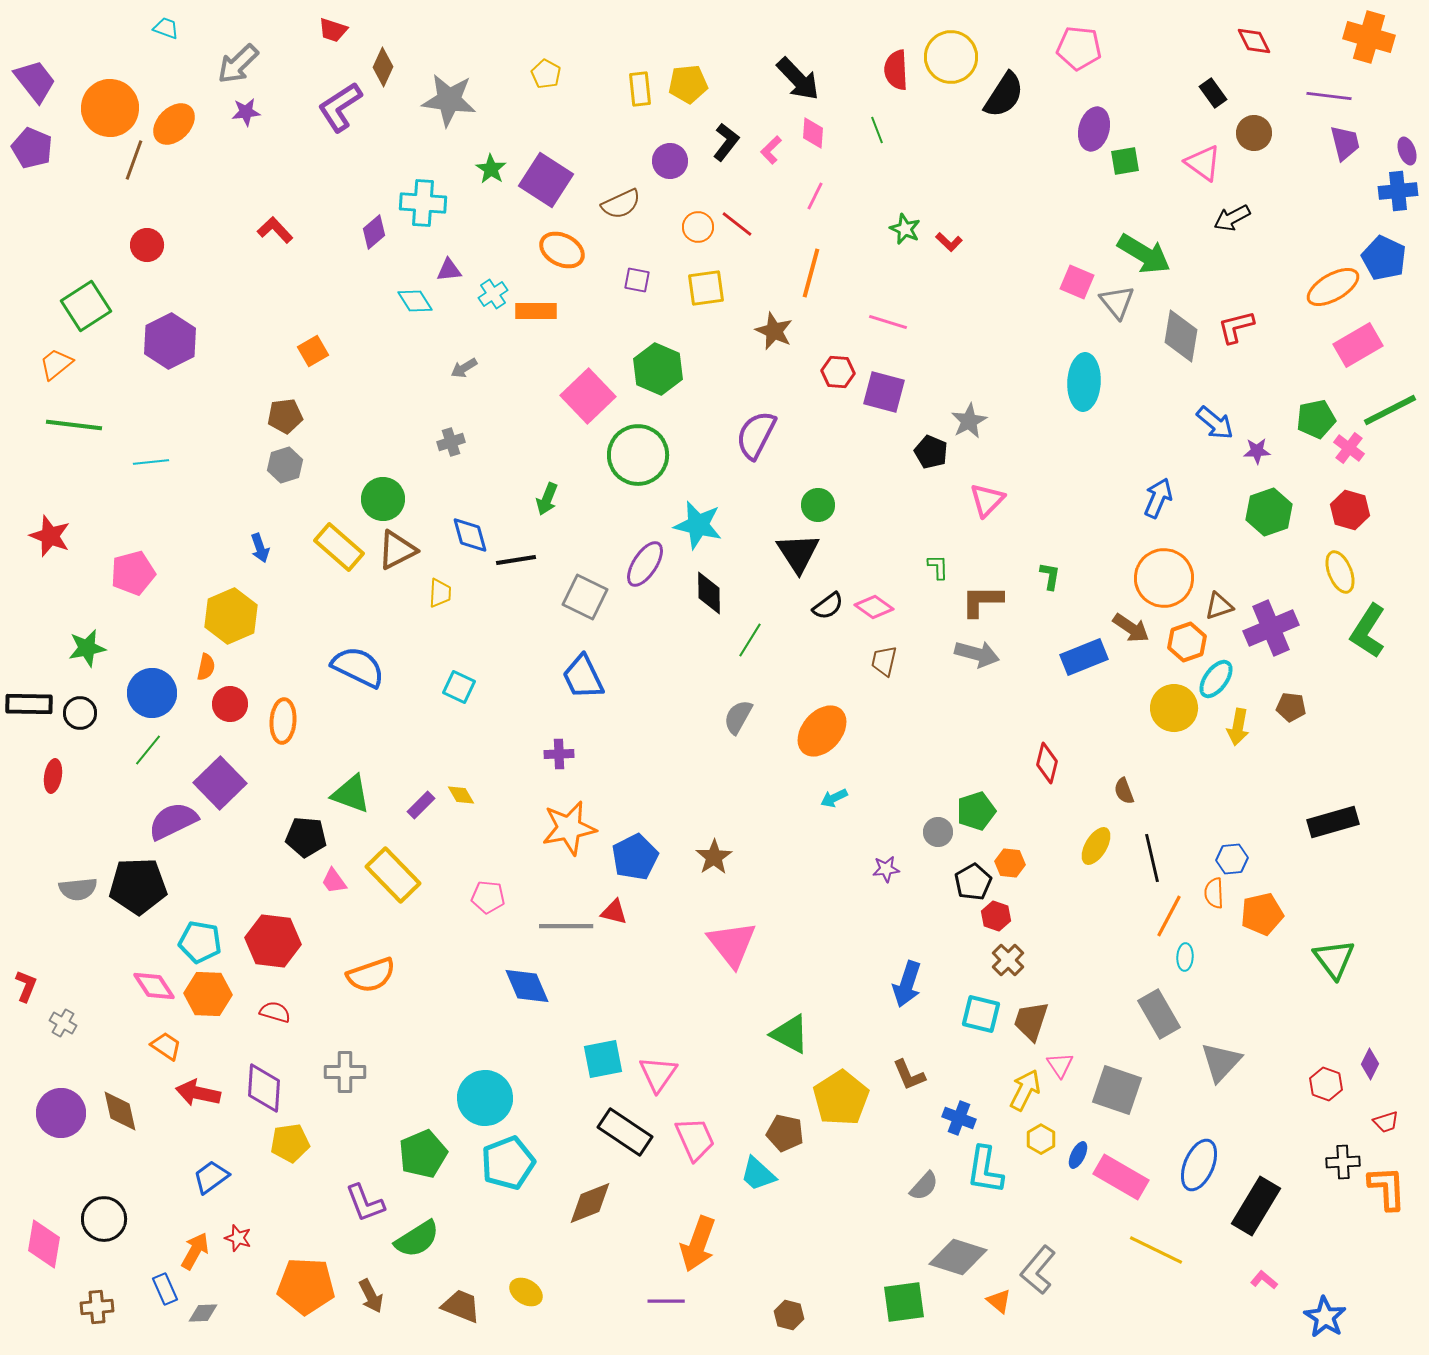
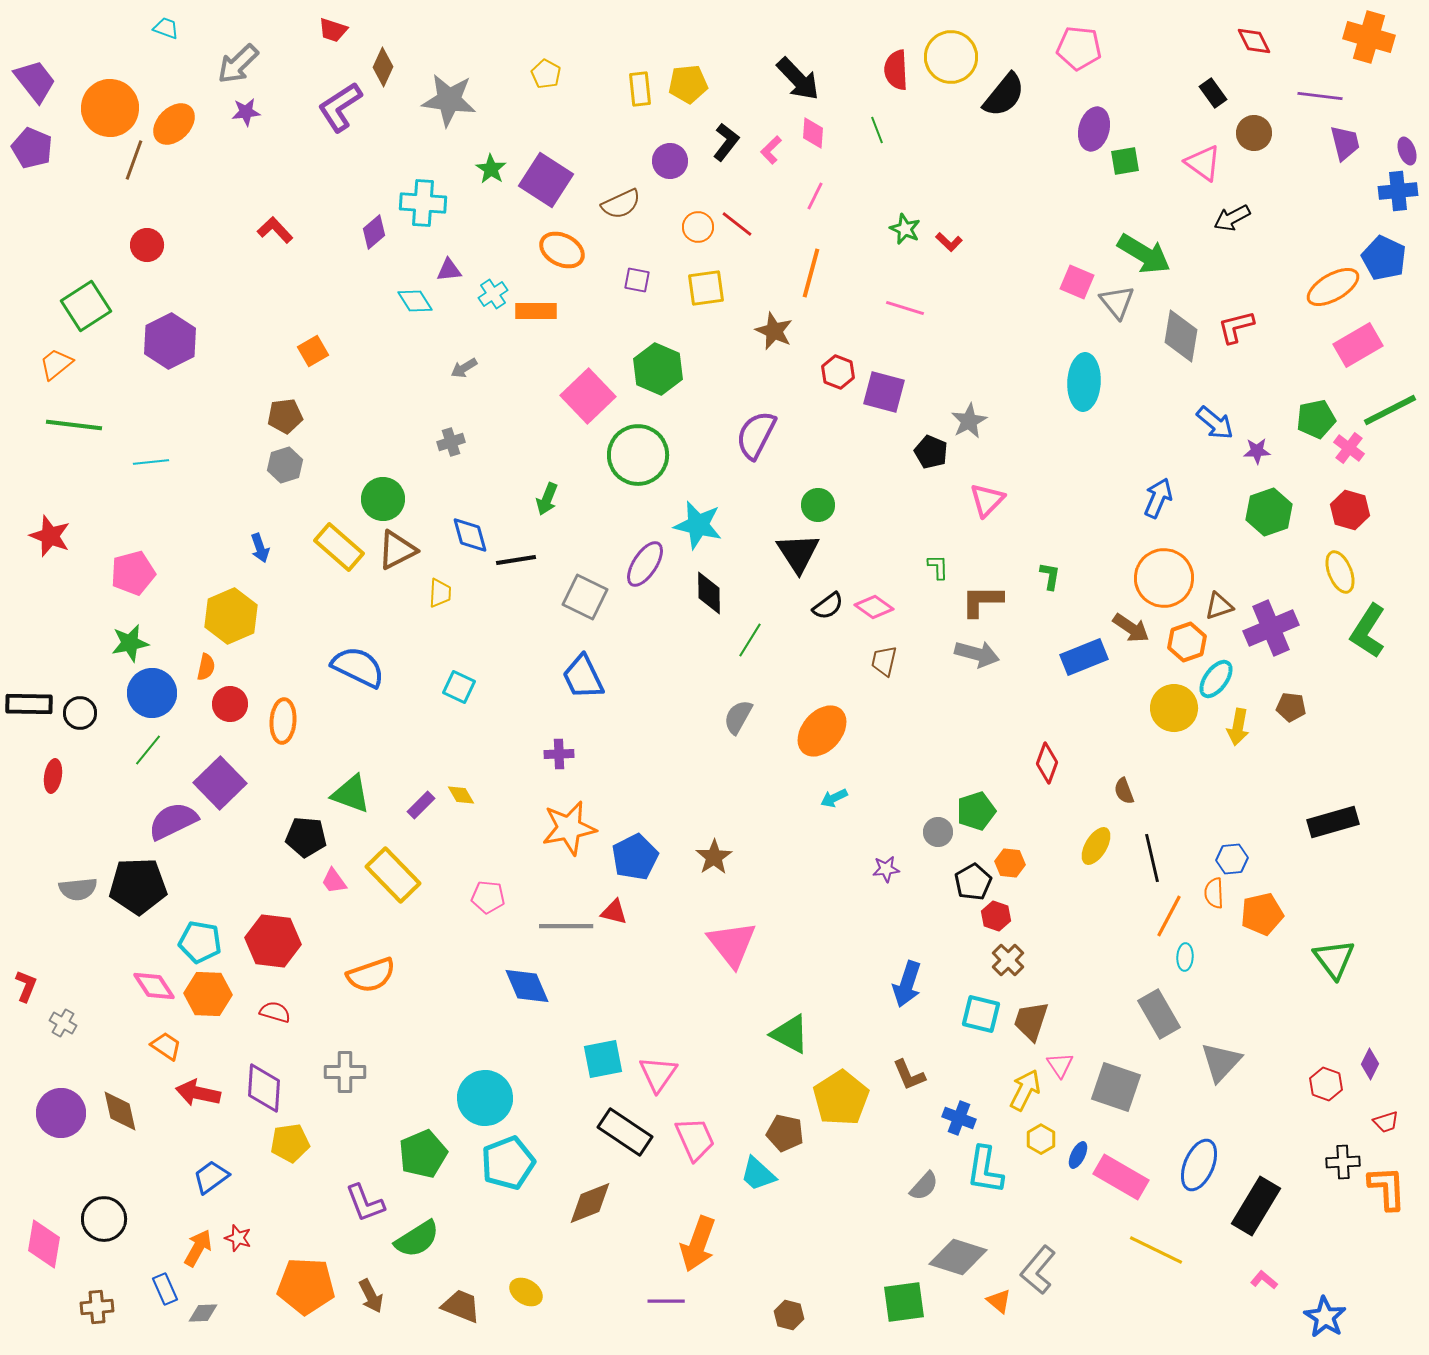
black semicircle at (1004, 95): rotated 6 degrees clockwise
purple line at (1329, 96): moved 9 px left
pink line at (888, 322): moved 17 px right, 14 px up
red hexagon at (838, 372): rotated 16 degrees clockwise
green star at (87, 648): moved 43 px right, 5 px up
red diamond at (1047, 763): rotated 6 degrees clockwise
gray square at (1117, 1090): moved 1 px left, 3 px up
orange arrow at (195, 1251): moved 3 px right, 3 px up
